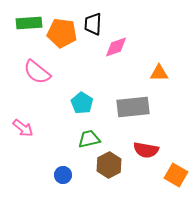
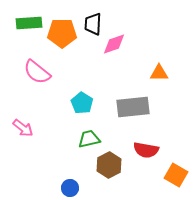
orange pentagon: rotated 8 degrees counterclockwise
pink diamond: moved 2 px left, 3 px up
blue circle: moved 7 px right, 13 px down
